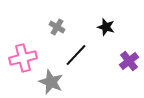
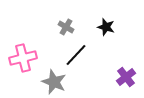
gray cross: moved 9 px right
purple cross: moved 3 px left, 16 px down
gray star: moved 3 px right
